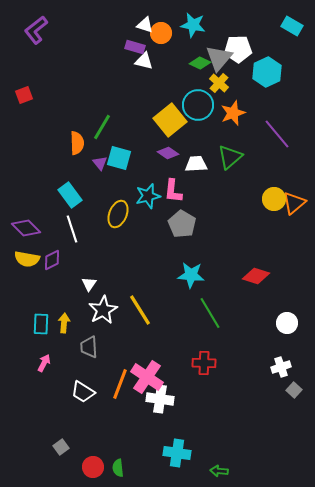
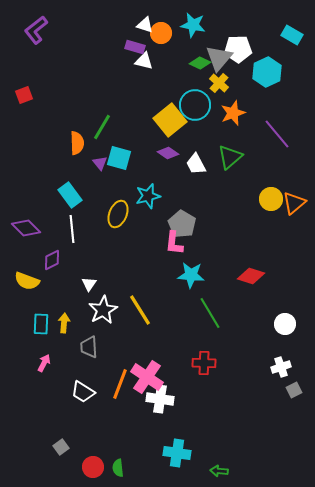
cyan rectangle at (292, 26): moved 9 px down
cyan circle at (198, 105): moved 3 px left
white trapezoid at (196, 164): rotated 115 degrees counterclockwise
pink L-shape at (173, 191): moved 1 px right, 52 px down
yellow circle at (274, 199): moved 3 px left
white line at (72, 229): rotated 12 degrees clockwise
yellow semicircle at (27, 259): moved 22 px down; rotated 10 degrees clockwise
red diamond at (256, 276): moved 5 px left
white circle at (287, 323): moved 2 px left, 1 px down
gray square at (294, 390): rotated 21 degrees clockwise
